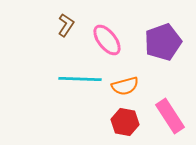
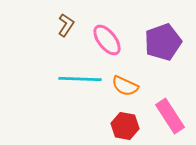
orange semicircle: rotated 40 degrees clockwise
red hexagon: moved 4 px down
